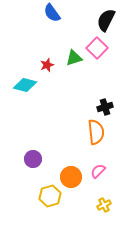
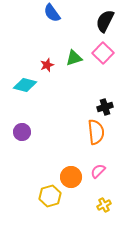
black semicircle: moved 1 px left, 1 px down
pink square: moved 6 px right, 5 px down
purple circle: moved 11 px left, 27 px up
